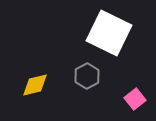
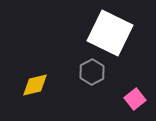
white square: moved 1 px right
gray hexagon: moved 5 px right, 4 px up
